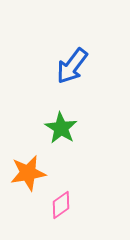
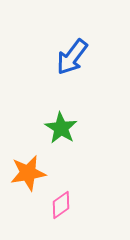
blue arrow: moved 9 px up
